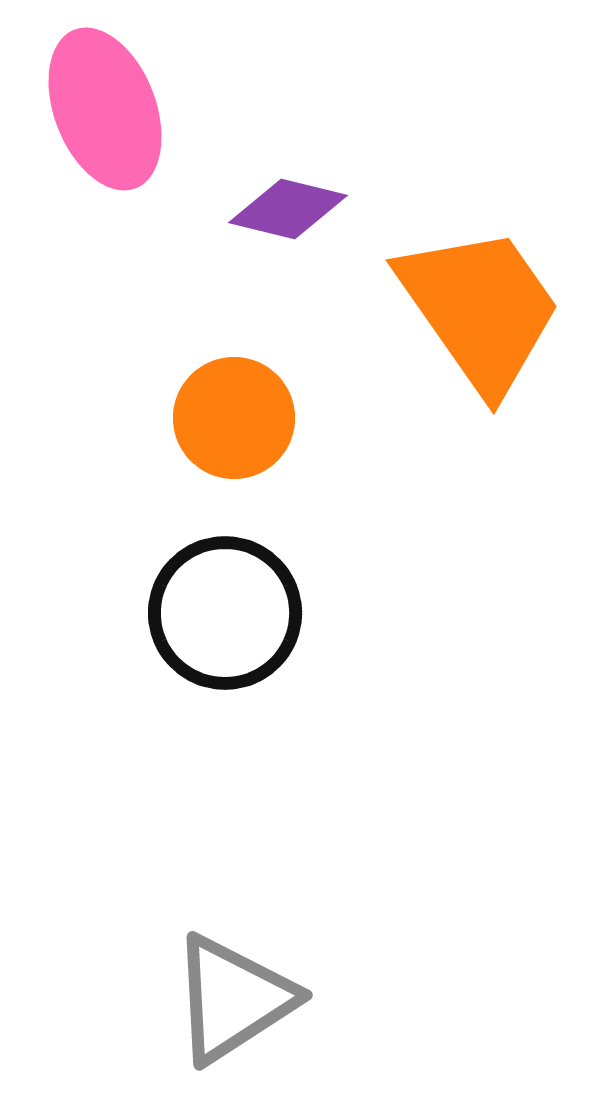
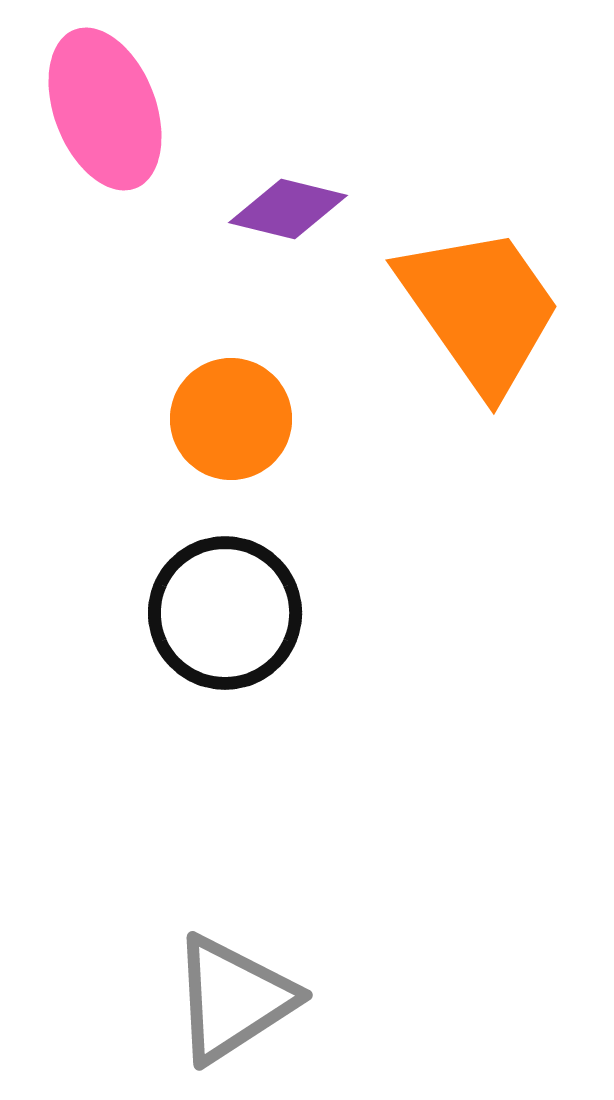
orange circle: moved 3 px left, 1 px down
